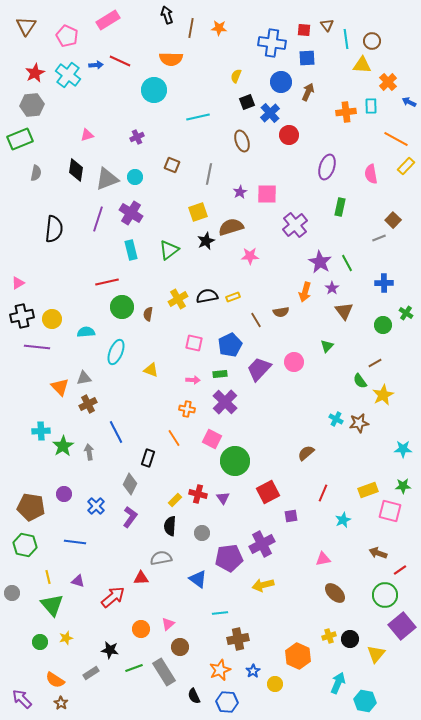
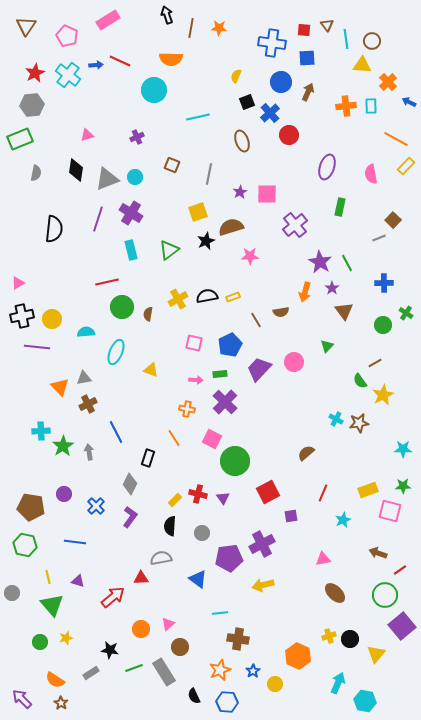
orange cross at (346, 112): moved 6 px up
pink arrow at (193, 380): moved 3 px right
brown cross at (238, 639): rotated 20 degrees clockwise
